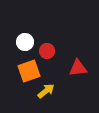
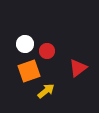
white circle: moved 2 px down
red triangle: rotated 30 degrees counterclockwise
